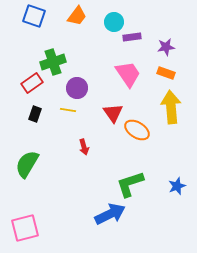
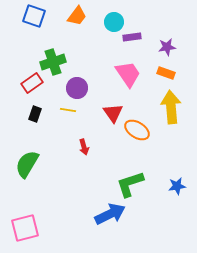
purple star: moved 1 px right
blue star: rotated 12 degrees clockwise
